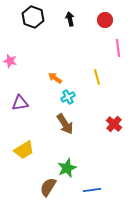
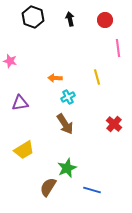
orange arrow: rotated 32 degrees counterclockwise
blue line: rotated 24 degrees clockwise
